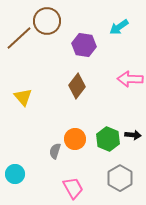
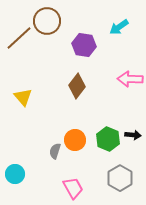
orange circle: moved 1 px down
